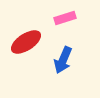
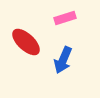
red ellipse: rotated 76 degrees clockwise
